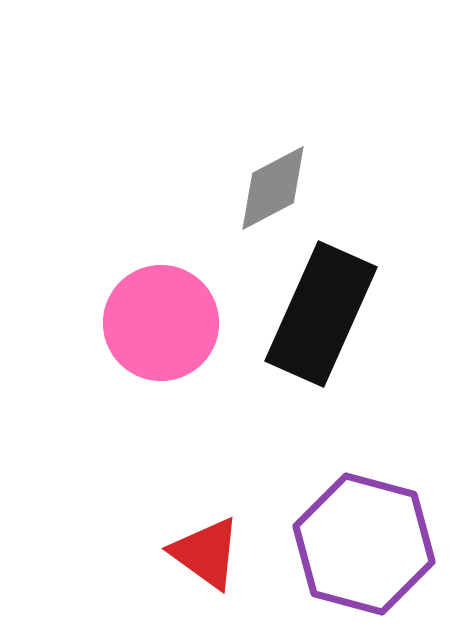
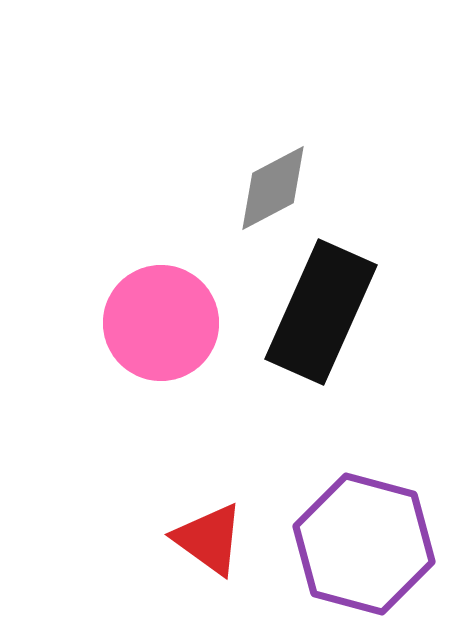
black rectangle: moved 2 px up
red triangle: moved 3 px right, 14 px up
